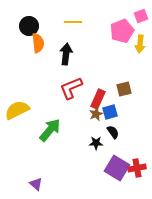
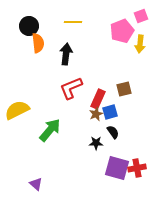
purple square: rotated 15 degrees counterclockwise
